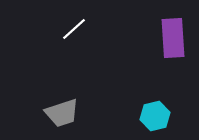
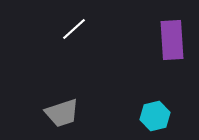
purple rectangle: moved 1 px left, 2 px down
